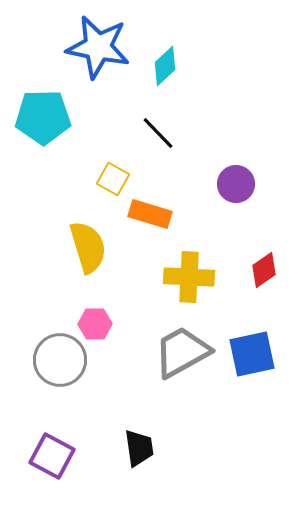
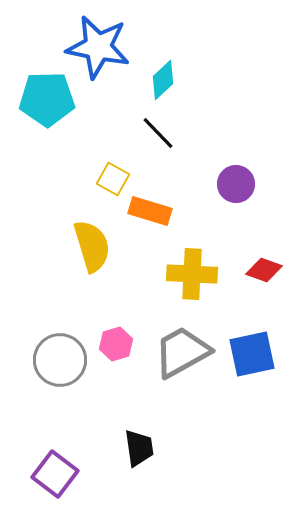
cyan diamond: moved 2 px left, 14 px down
cyan pentagon: moved 4 px right, 18 px up
orange rectangle: moved 3 px up
yellow semicircle: moved 4 px right, 1 px up
red diamond: rotated 54 degrees clockwise
yellow cross: moved 3 px right, 3 px up
pink hexagon: moved 21 px right, 20 px down; rotated 16 degrees counterclockwise
purple square: moved 3 px right, 18 px down; rotated 9 degrees clockwise
